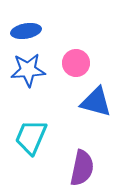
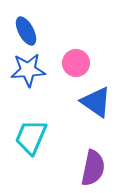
blue ellipse: rotated 72 degrees clockwise
blue triangle: rotated 20 degrees clockwise
purple semicircle: moved 11 px right
